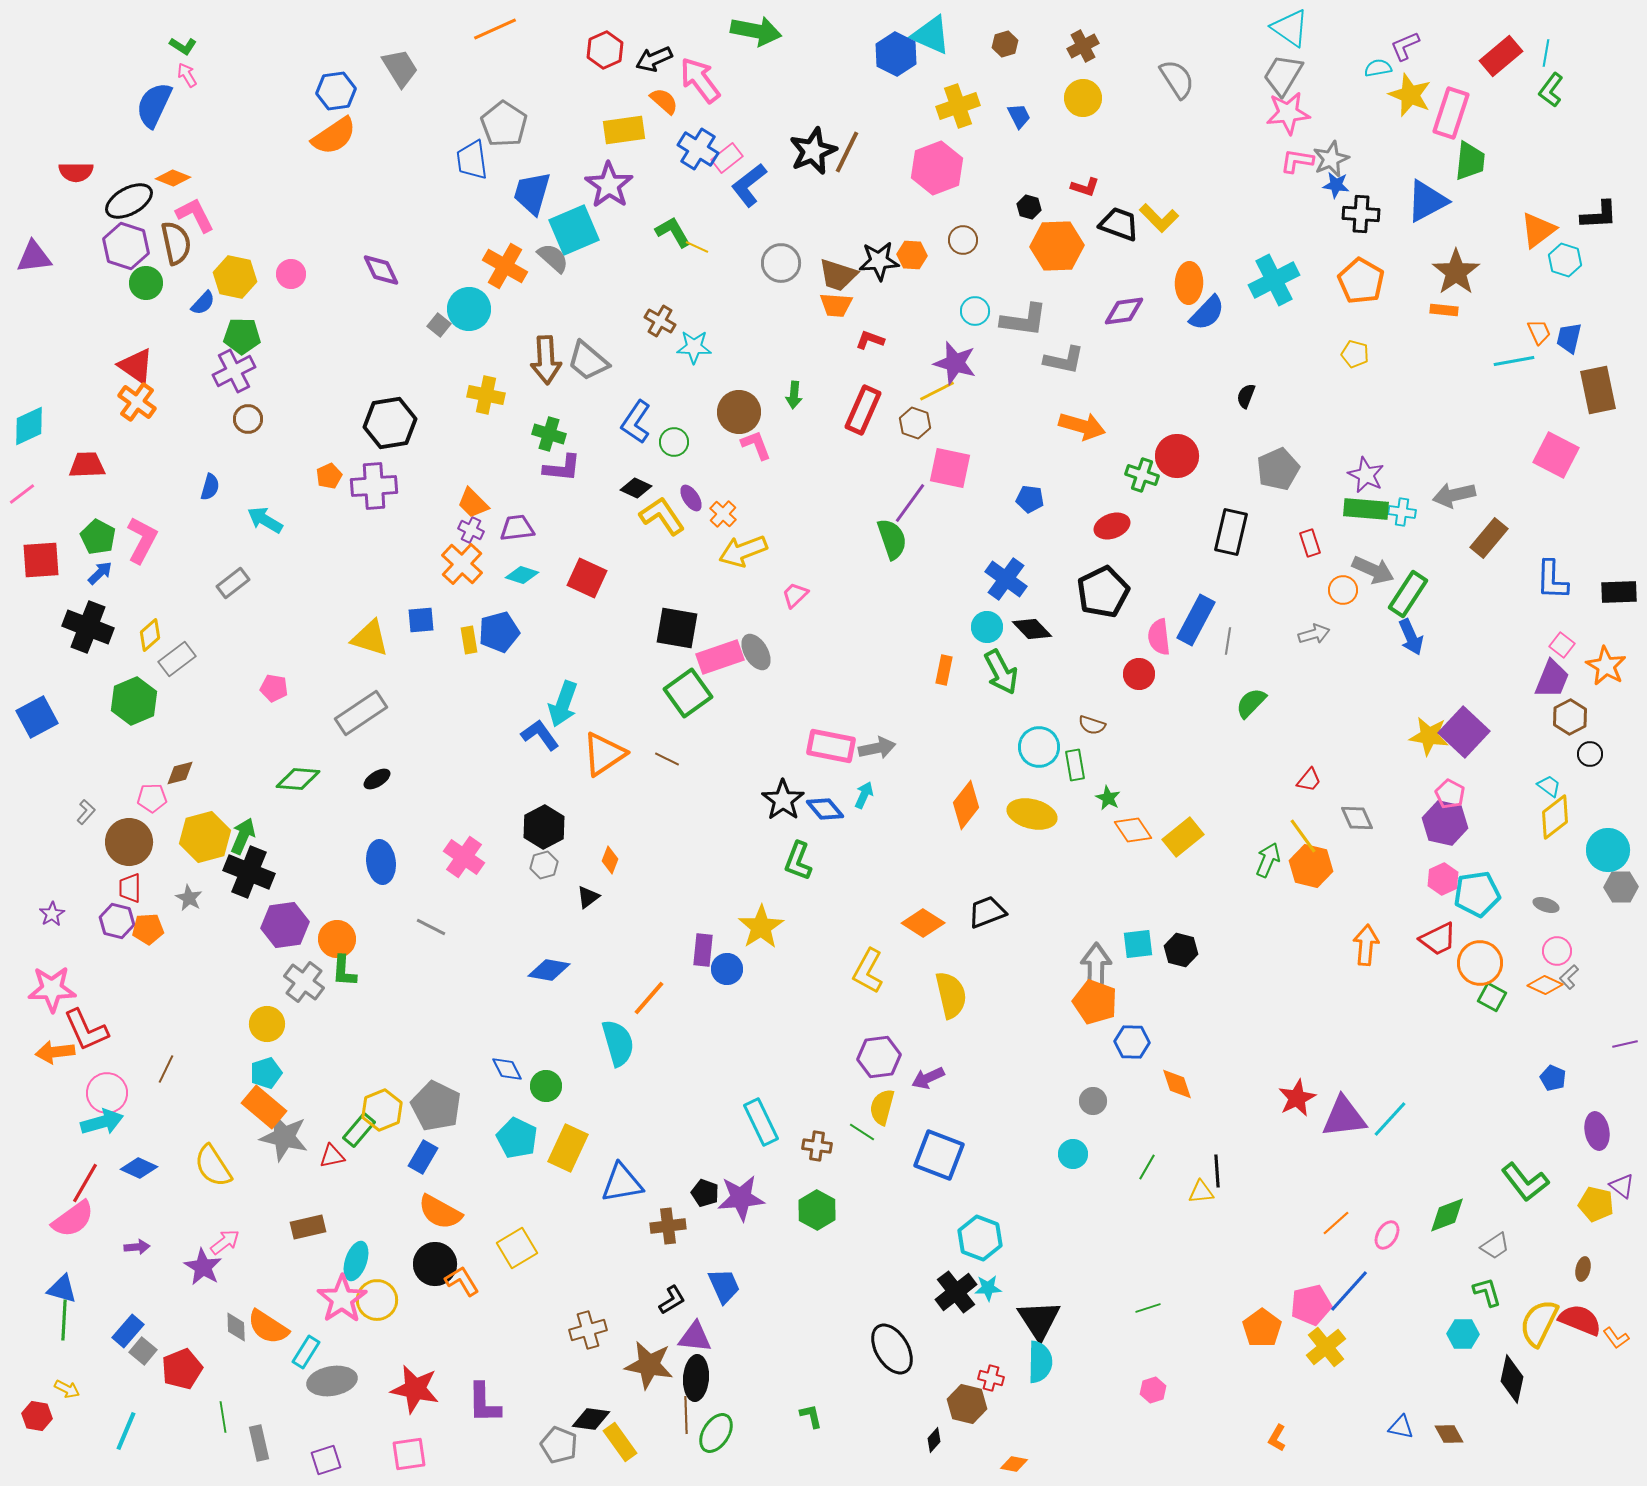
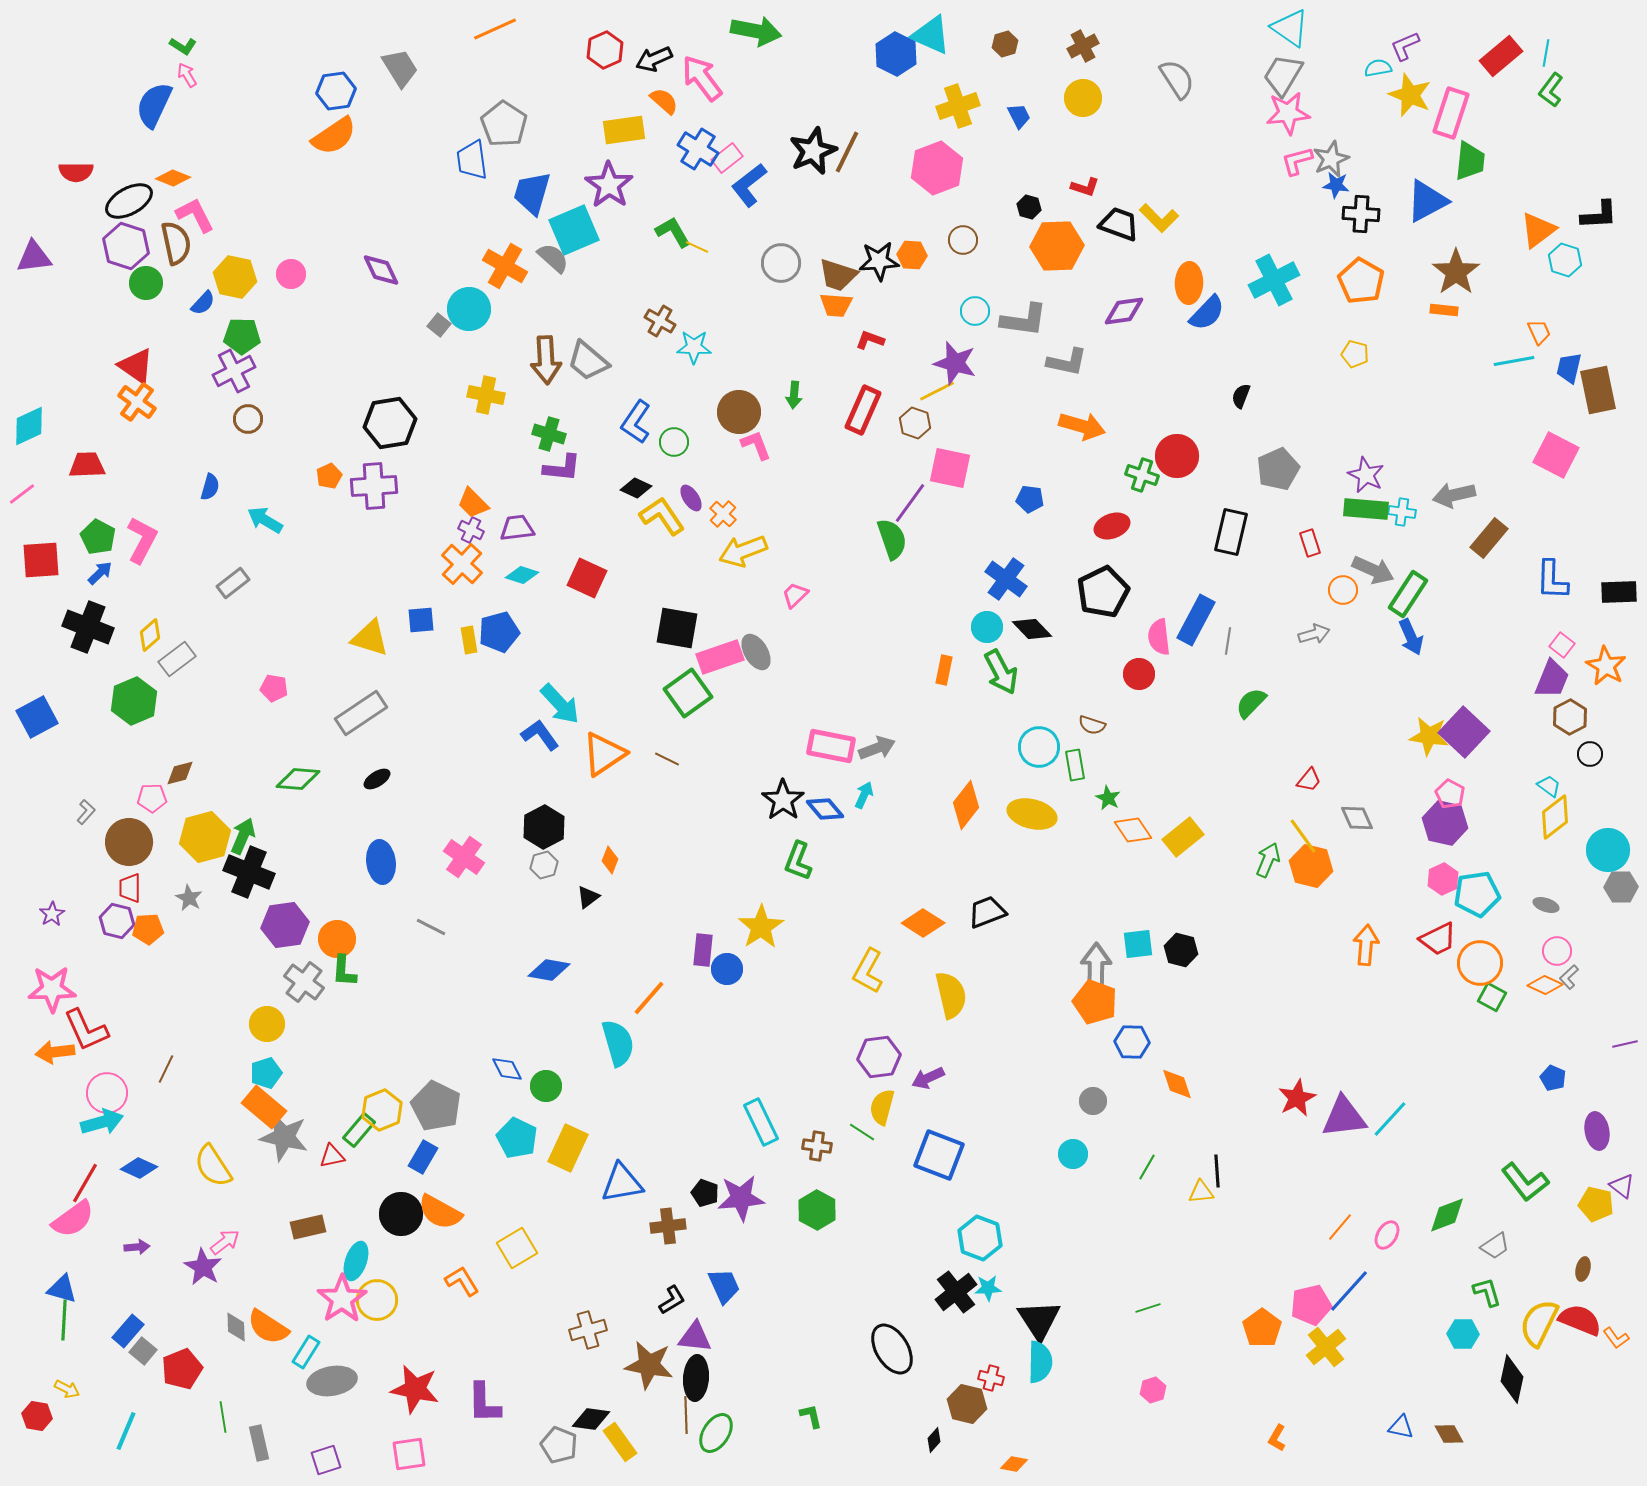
pink arrow at (700, 80): moved 2 px right, 2 px up
pink L-shape at (1297, 161): rotated 24 degrees counterclockwise
blue trapezoid at (1569, 338): moved 30 px down
gray L-shape at (1064, 360): moved 3 px right, 2 px down
black semicircle at (1246, 396): moved 5 px left
cyan arrow at (563, 704): moved 3 px left; rotated 63 degrees counterclockwise
gray arrow at (877, 748): rotated 9 degrees counterclockwise
orange line at (1336, 1223): moved 4 px right, 4 px down; rotated 8 degrees counterclockwise
black circle at (435, 1264): moved 34 px left, 50 px up
